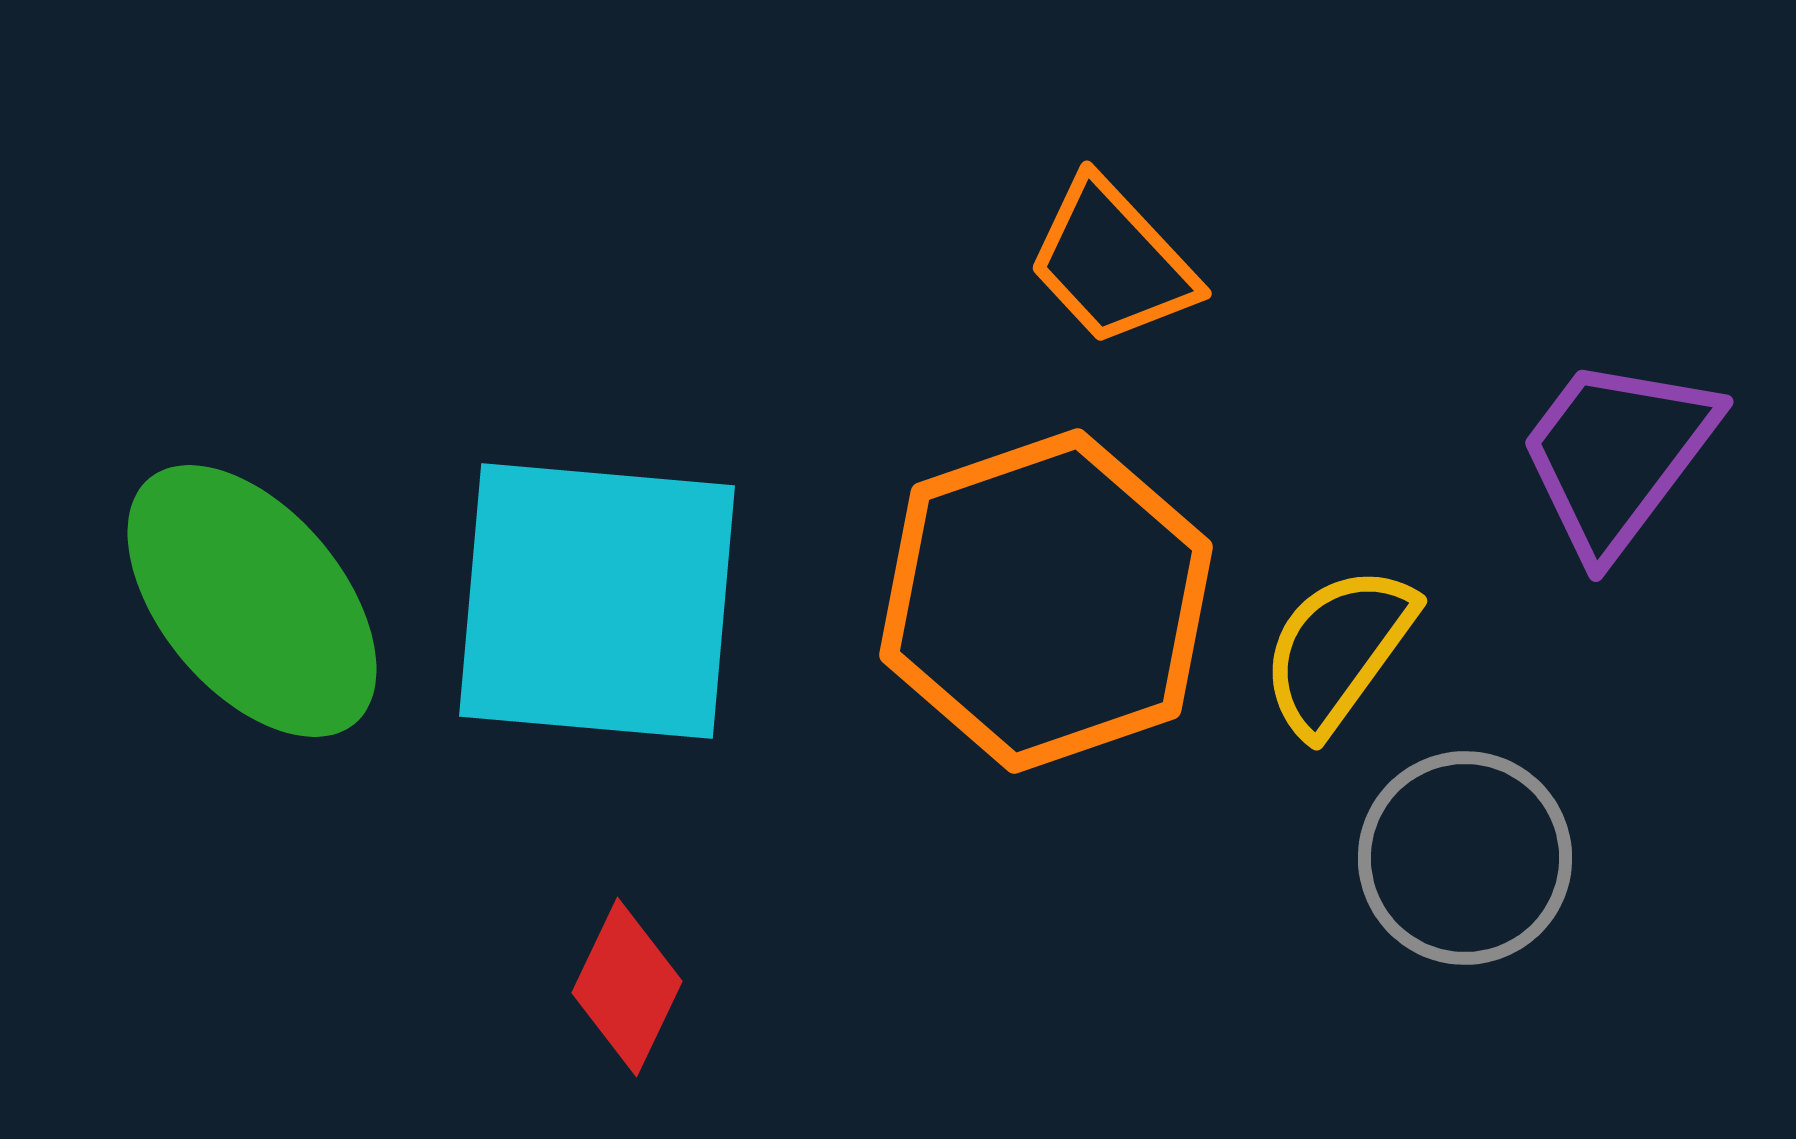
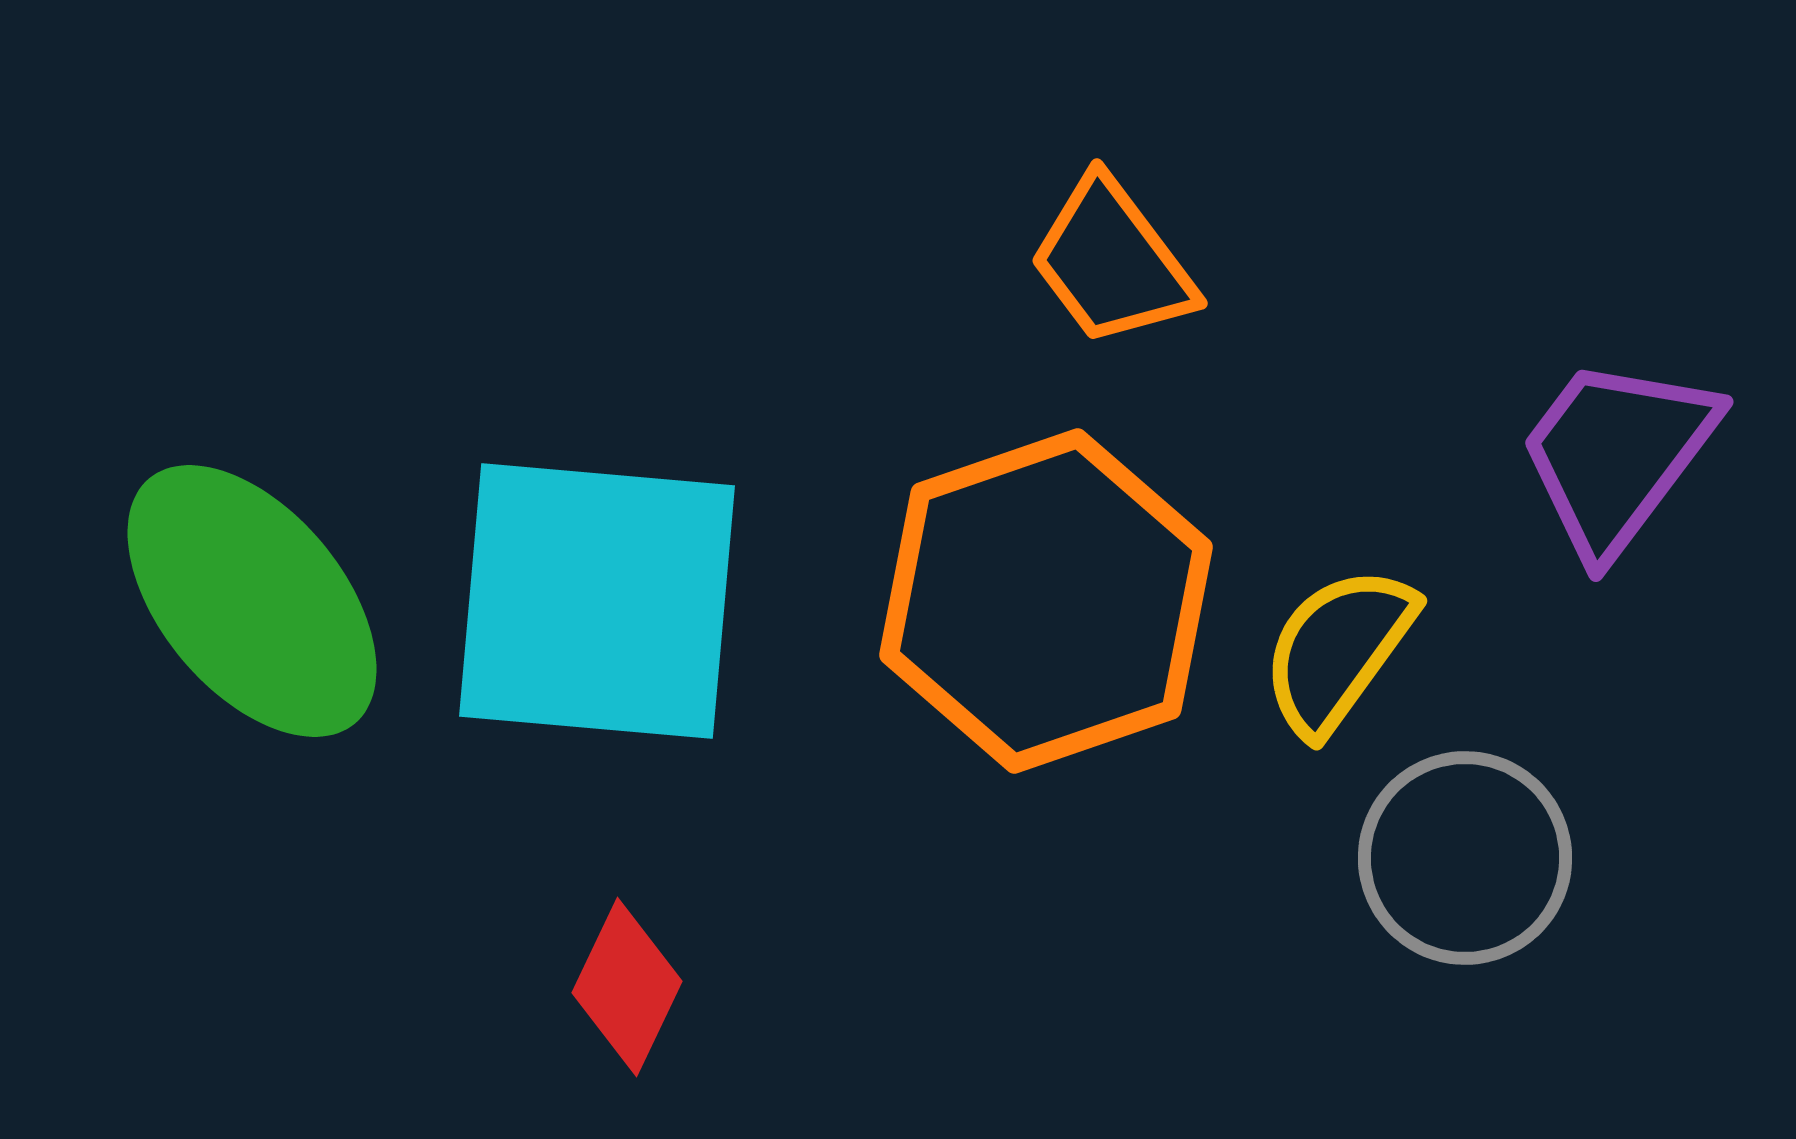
orange trapezoid: rotated 6 degrees clockwise
